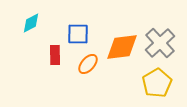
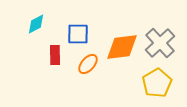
cyan diamond: moved 5 px right, 1 px down
